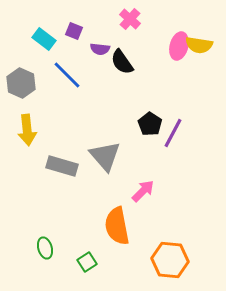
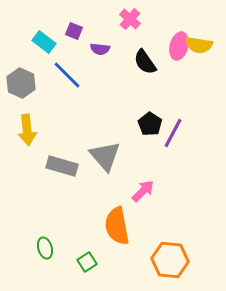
cyan rectangle: moved 3 px down
black semicircle: moved 23 px right
